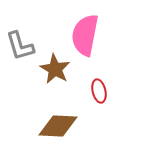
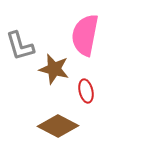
brown star: moved 1 px left; rotated 16 degrees counterclockwise
red ellipse: moved 13 px left
brown diamond: rotated 24 degrees clockwise
